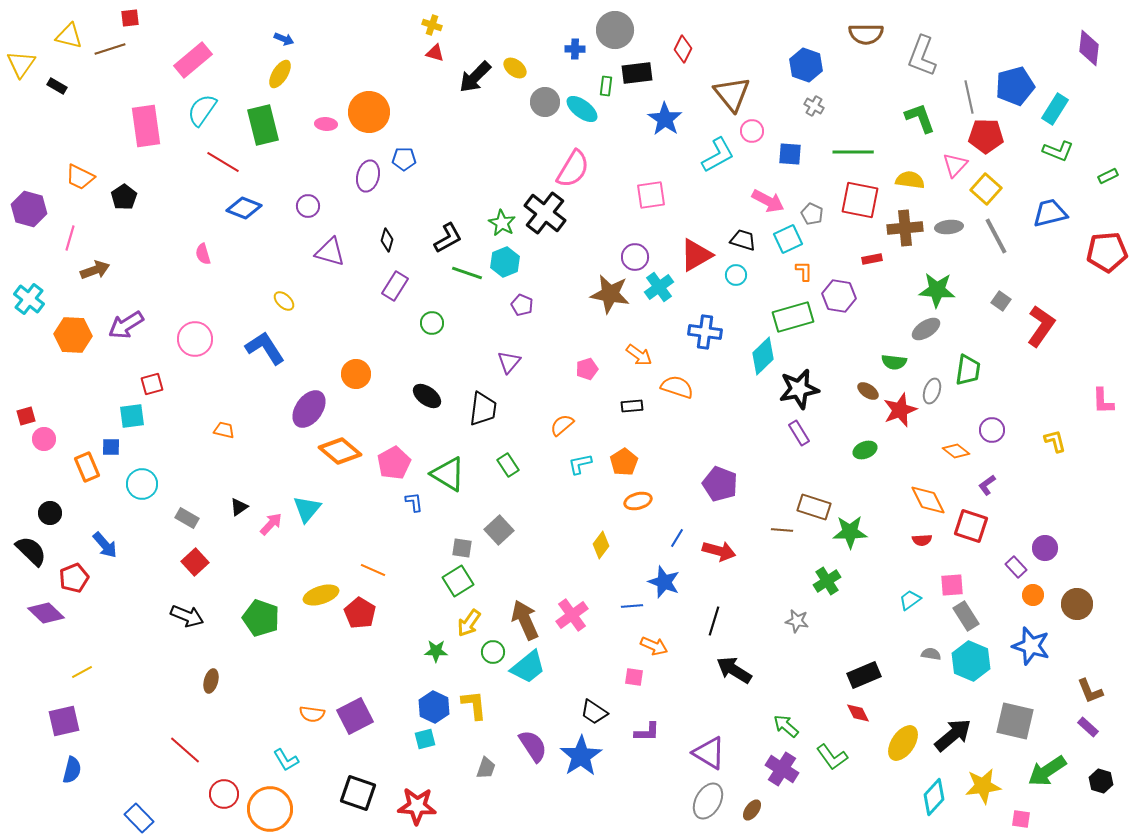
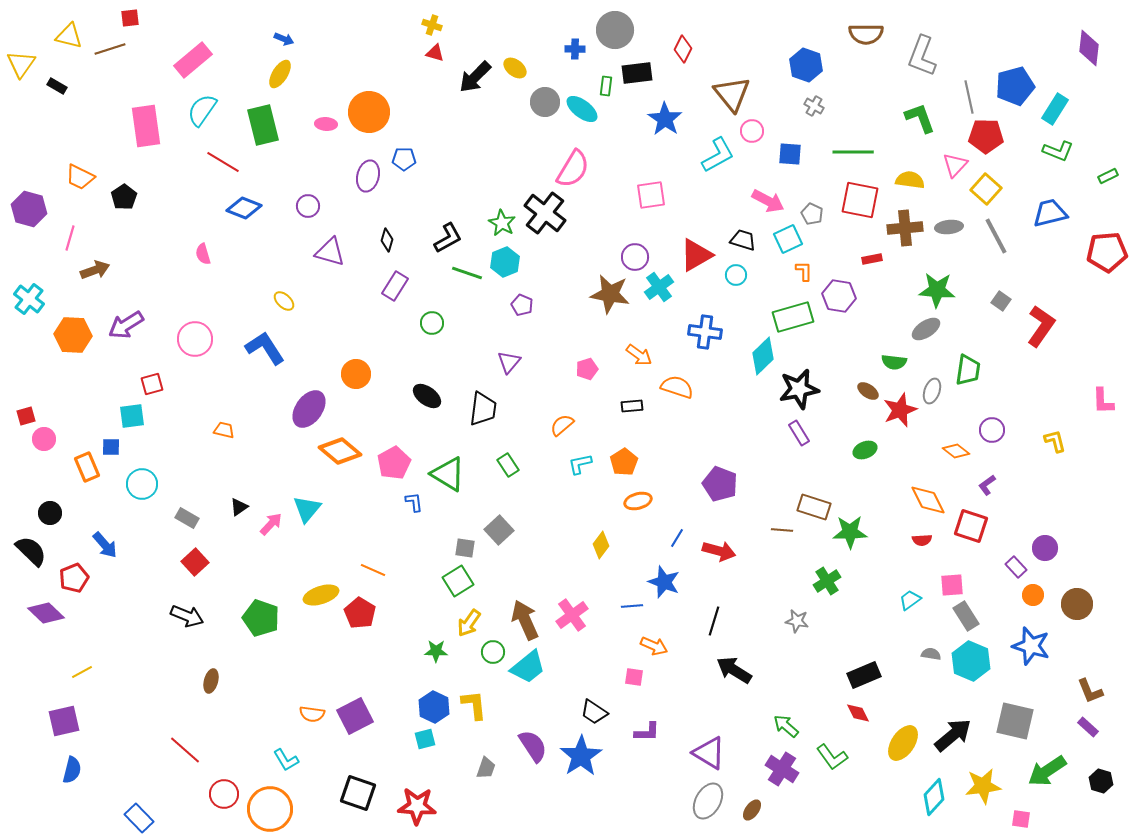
gray square at (462, 548): moved 3 px right
